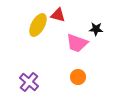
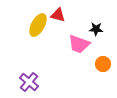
pink trapezoid: moved 2 px right, 1 px down
orange circle: moved 25 px right, 13 px up
